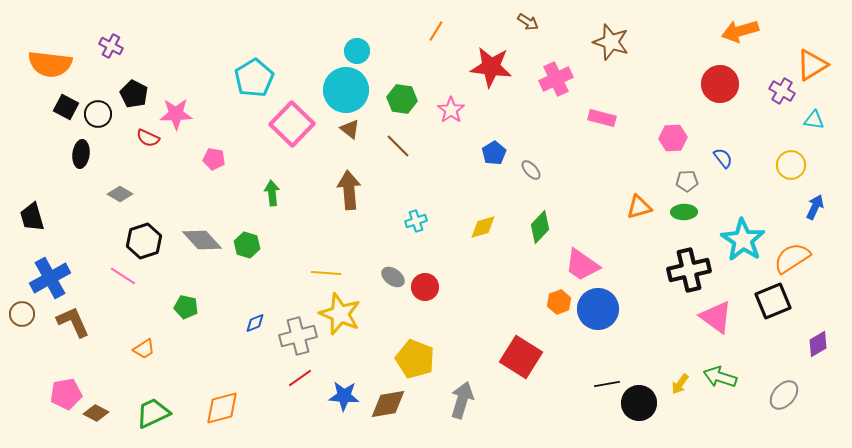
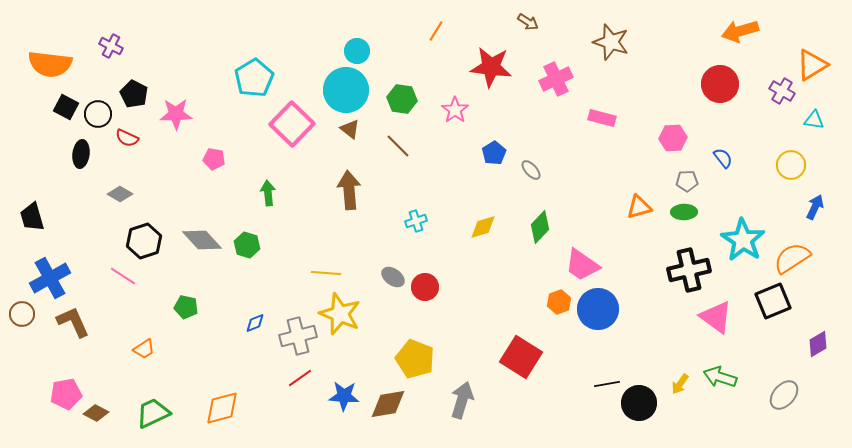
pink star at (451, 110): moved 4 px right
red semicircle at (148, 138): moved 21 px left
green arrow at (272, 193): moved 4 px left
